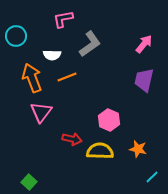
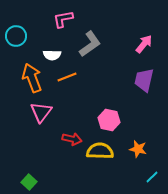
pink hexagon: rotated 10 degrees counterclockwise
